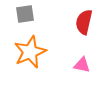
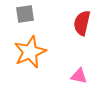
red semicircle: moved 2 px left, 1 px down
pink triangle: moved 3 px left, 11 px down
